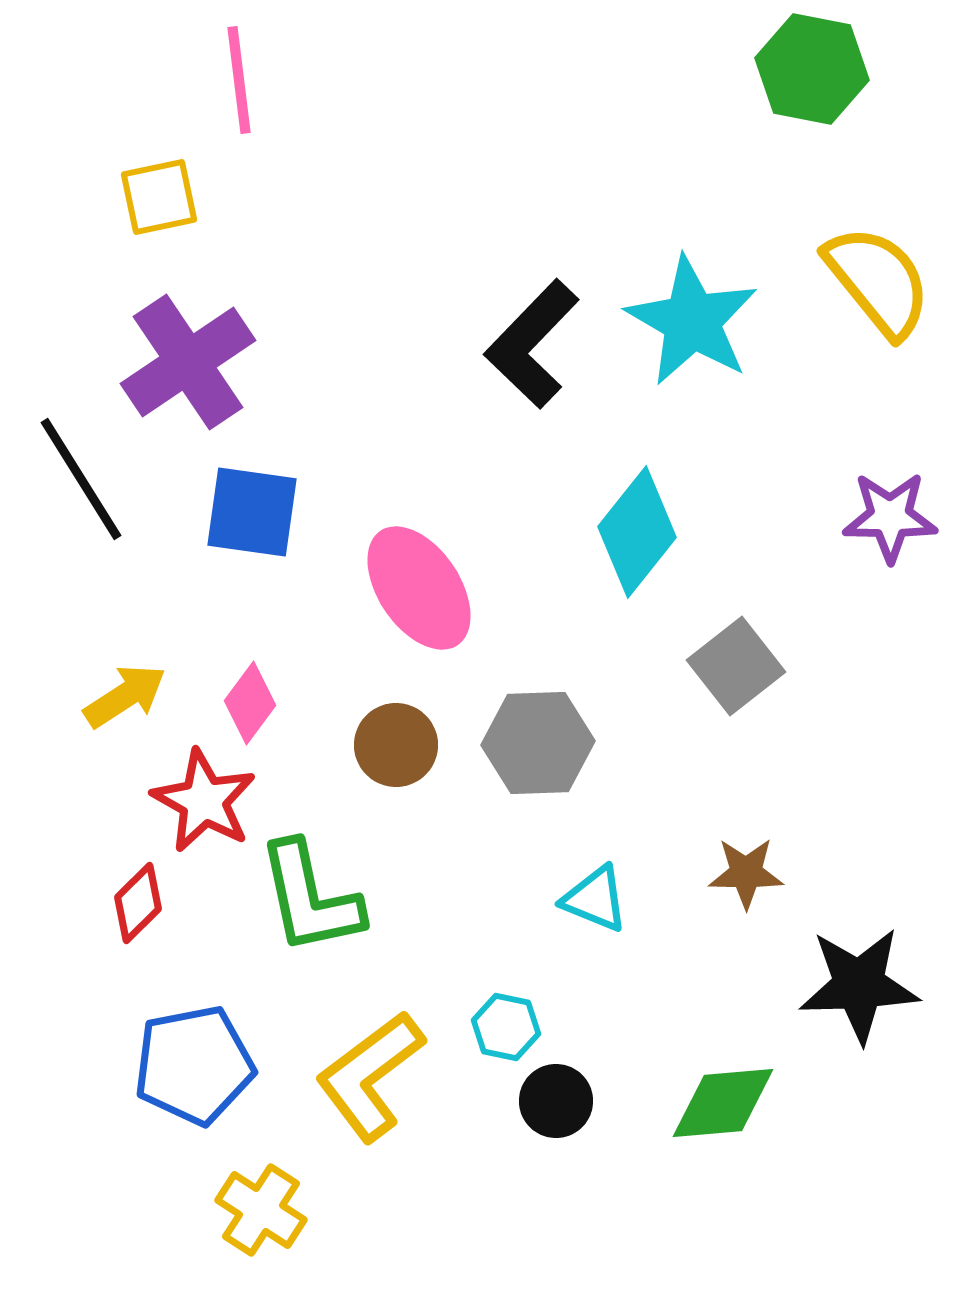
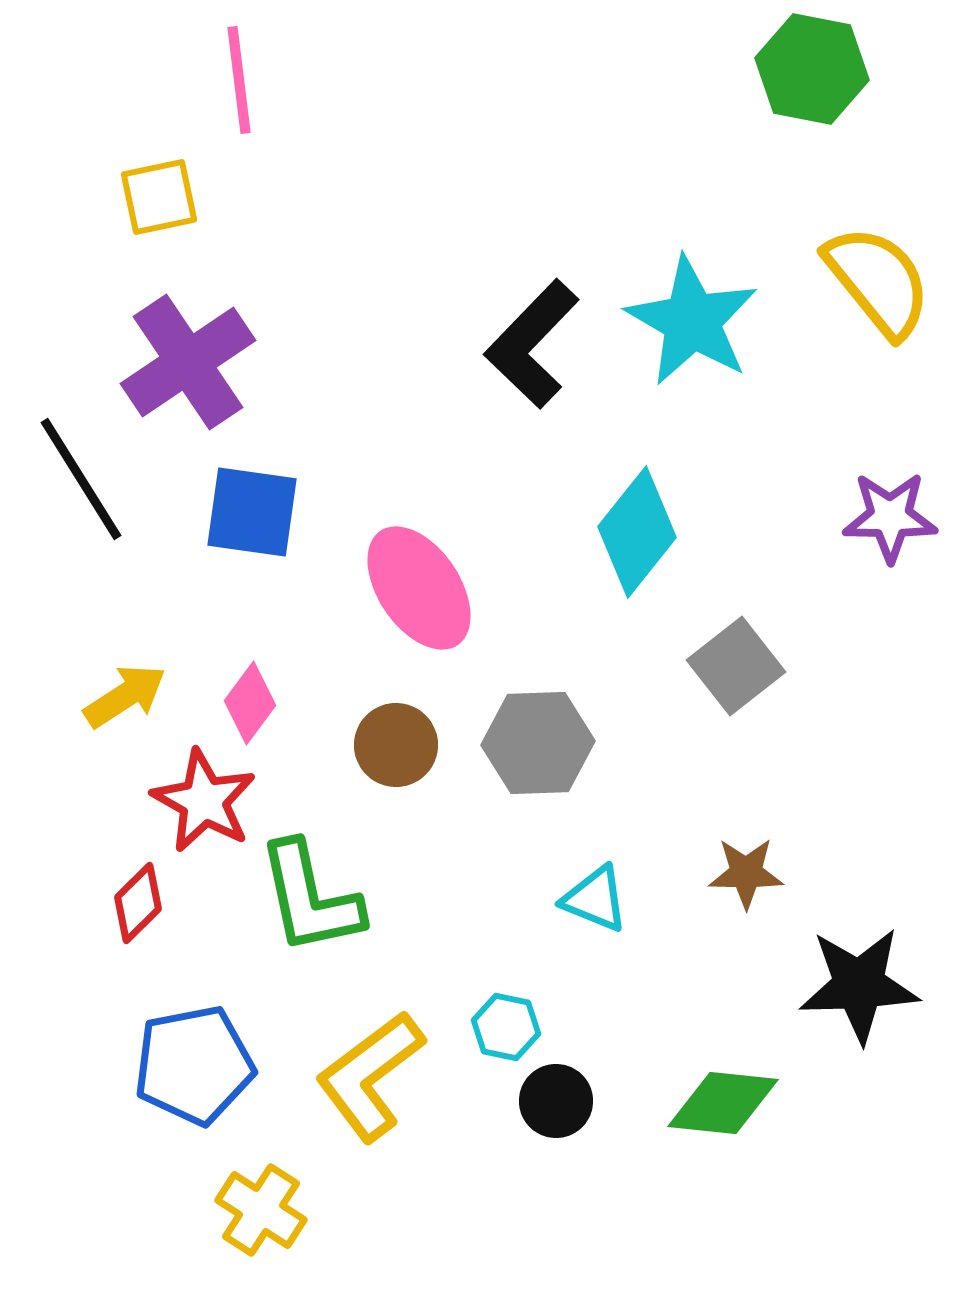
green diamond: rotated 11 degrees clockwise
